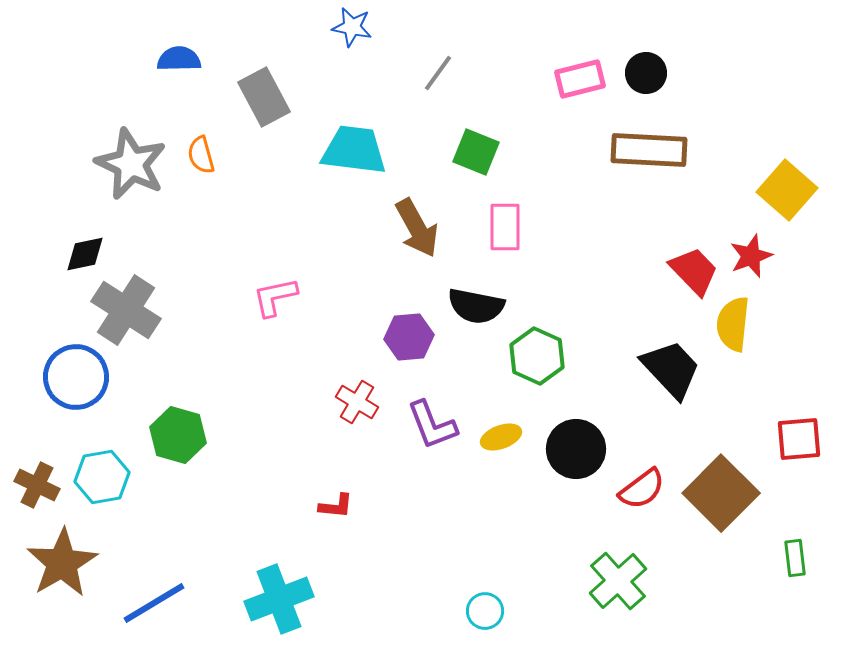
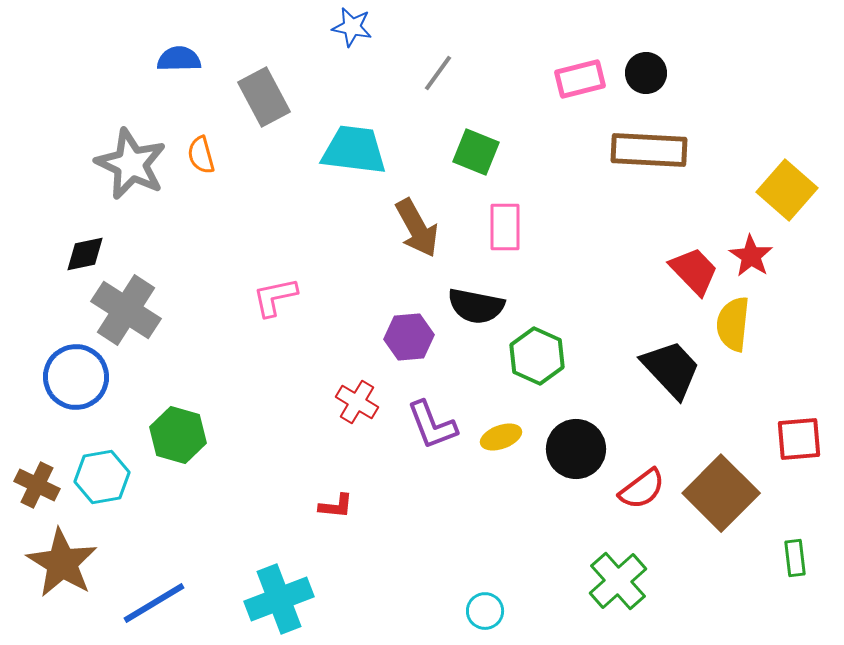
red star at (751, 256): rotated 18 degrees counterclockwise
brown star at (62, 563): rotated 10 degrees counterclockwise
